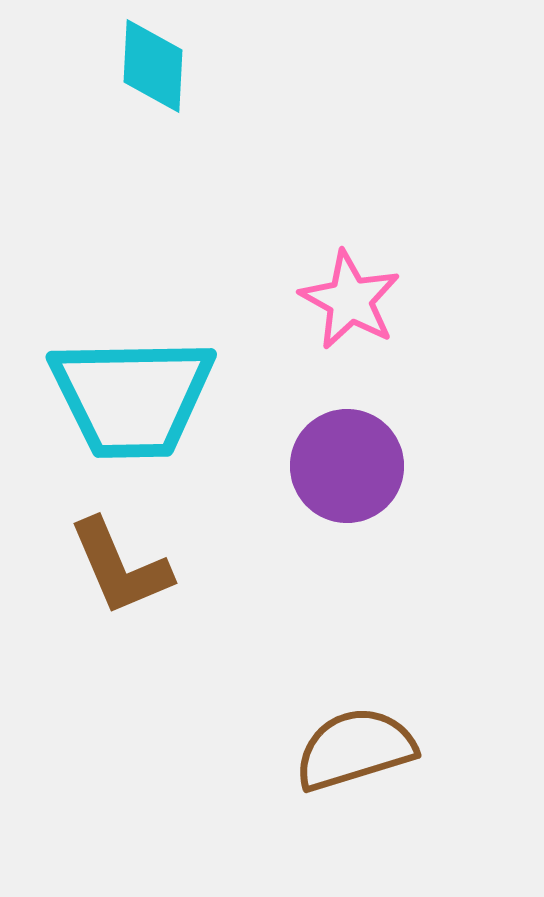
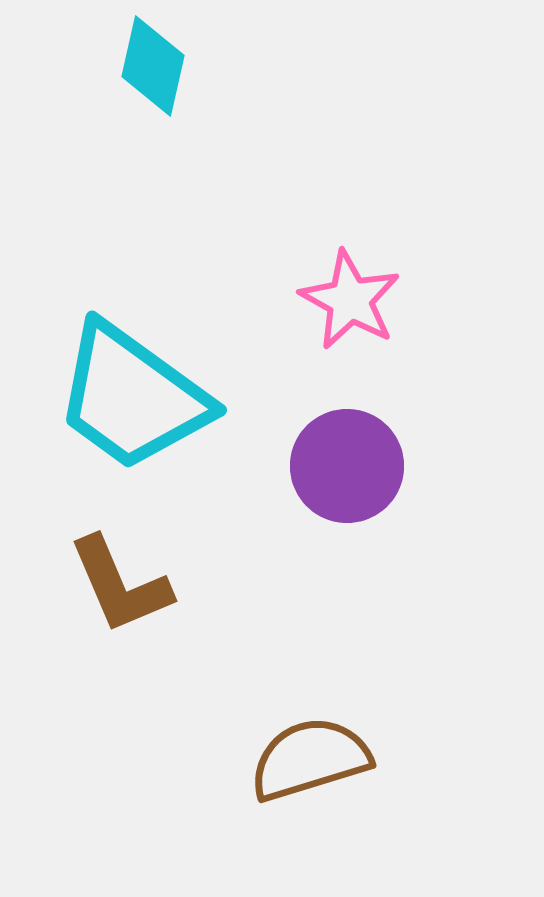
cyan diamond: rotated 10 degrees clockwise
cyan trapezoid: rotated 37 degrees clockwise
brown L-shape: moved 18 px down
brown semicircle: moved 45 px left, 10 px down
